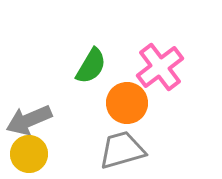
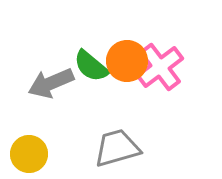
green semicircle: rotated 99 degrees clockwise
orange circle: moved 42 px up
gray arrow: moved 22 px right, 37 px up
gray trapezoid: moved 5 px left, 2 px up
